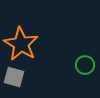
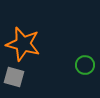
orange star: moved 2 px right; rotated 16 degrees counterclockwise
